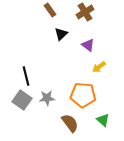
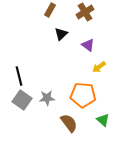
brown rectangle: rotated 64 degrees clockwise
black line: moved 7 px left
brown semicircle: moved 1 px left
